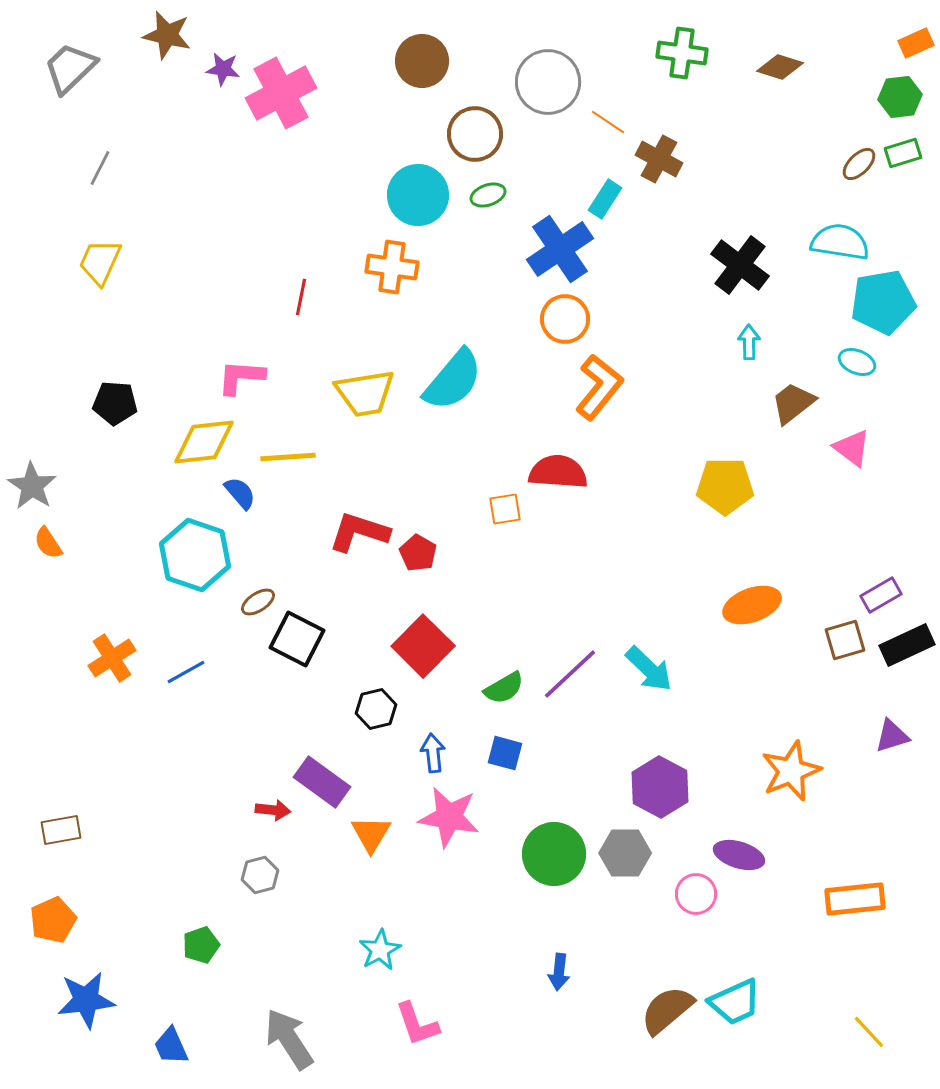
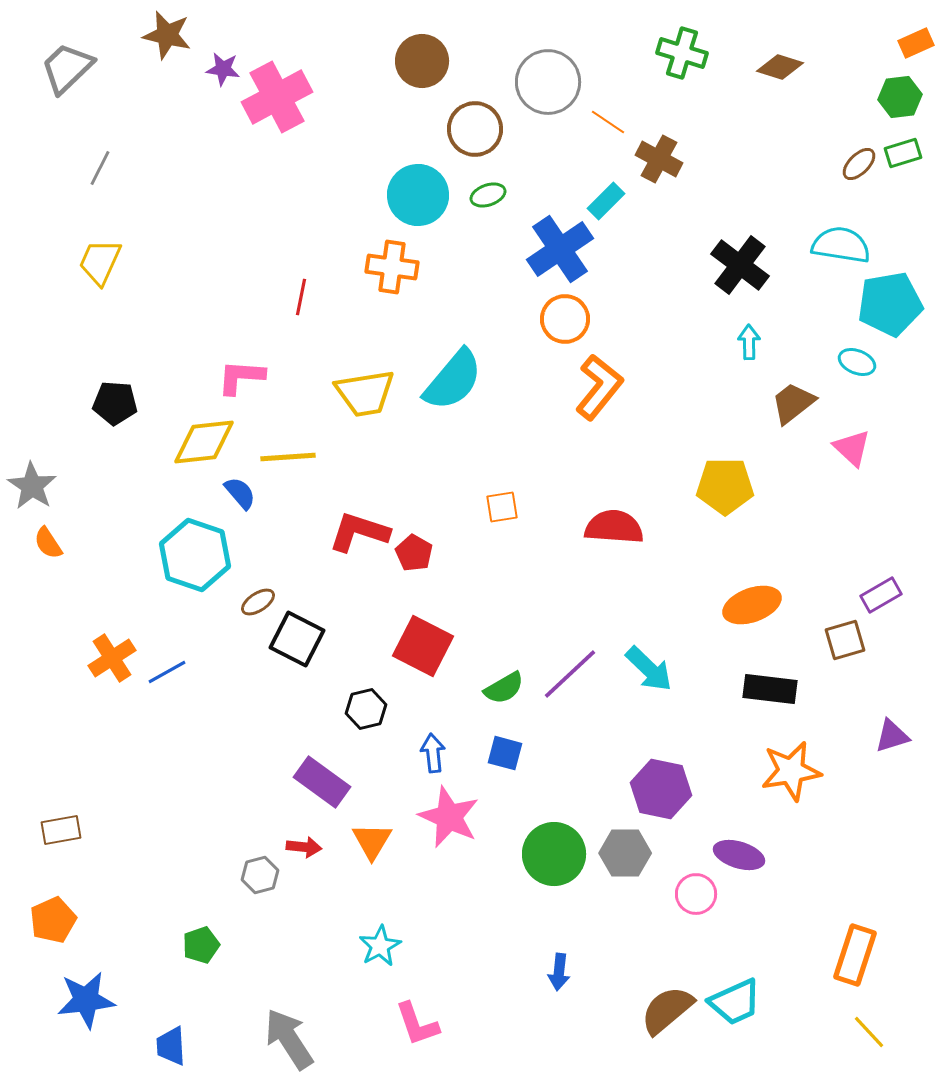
green cross at (682, 53): rotated 9 degrees clockwise
gray trapezoid at (70, 68): moved 3 px left
pink cross at (281, 93): moved 4 px left, 4 px down
brown circle at (475, 134): moved 5 px up
cyan rectangle at (605, 199): moved 1 px right, 2 px down; rotated 12 degrees clockwise
cyan semicircle at (840, 242): moved 1 px right, 3 px down
cyan pentagon at (883, 302): moved 7 px right, 2 px down
pink triangle at (852, 448): rotated 6 degrees clockwise
red semicircle at (558, 472): moved 56 px right, 55 px down
orange square at (505, 509): moved 3 px left, 2 px up
red pentagon at (418, 553): moved 4 px left
black rectangle at (907, 645): moved 137 px left, 44 px down; rotated 32 degrees clockwise
red square at (423, 646): rotated 18 degrees counterclockwise
blue line at (186, 672): moved 19 px left
black hexagon at (376, 709): moved 10 px left
orange star at (791, 771): rotated 12 degrees clockwise
purple hexagon at (660, 787): moved 1 px right, 2 px down; rotated 16 degrees counterclockwise
red arrow at (273, 810): moved 31 px right, 37 px down
pink star at (449, 817): rotated 14 degrees clockwise
orange triangle at (371, 834): moved 1 px right, 7 px down
orange rectangle at (855, 899): moved 56 px down; rotated 66 degrees counterclockwise
cyan star at (380, 950): moved 4 px up
blue trapezoid at (171, 1046): rotated 21 degrees clockwise
